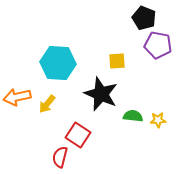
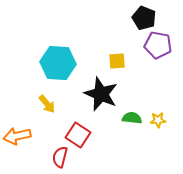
orange arrow: moved 39 px down
yellow arrow: rotated 78 degrees counterclockwise
green semicircle: moved 1 px left, 2 px down
